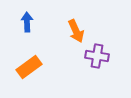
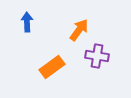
orange arrow: moved 3 px right, 1 px up; rotated 120 degrees counterclockwise
orange rectangle: moved 23 px right
